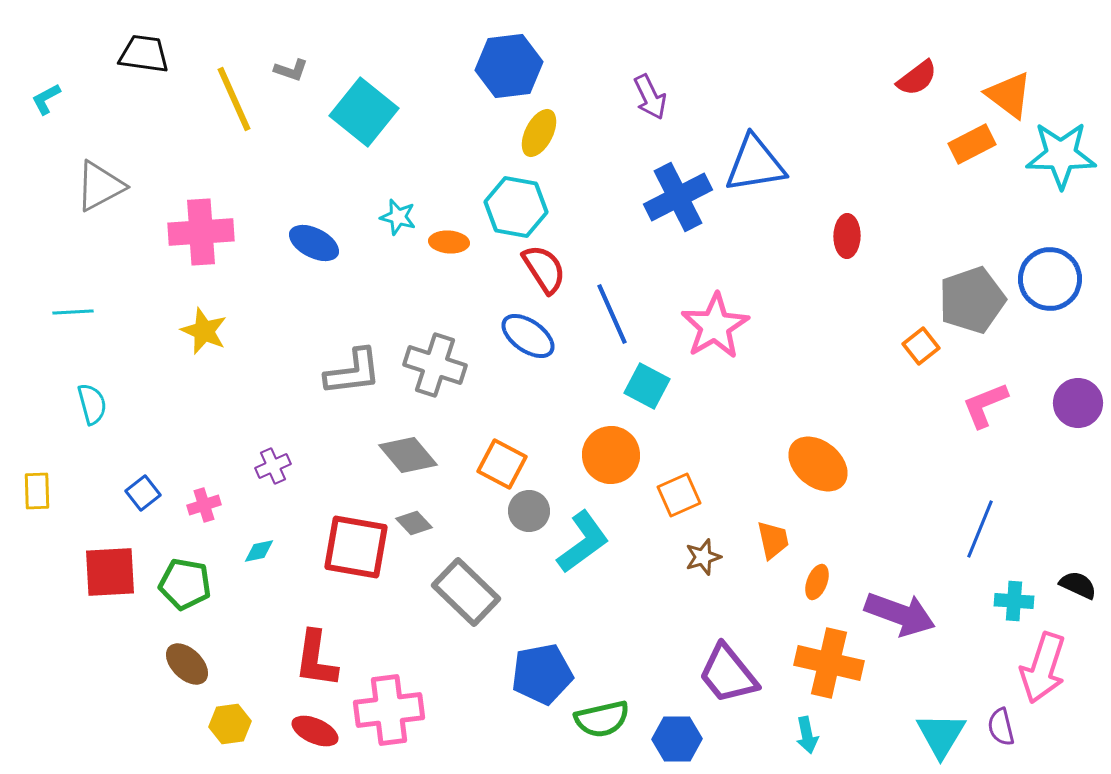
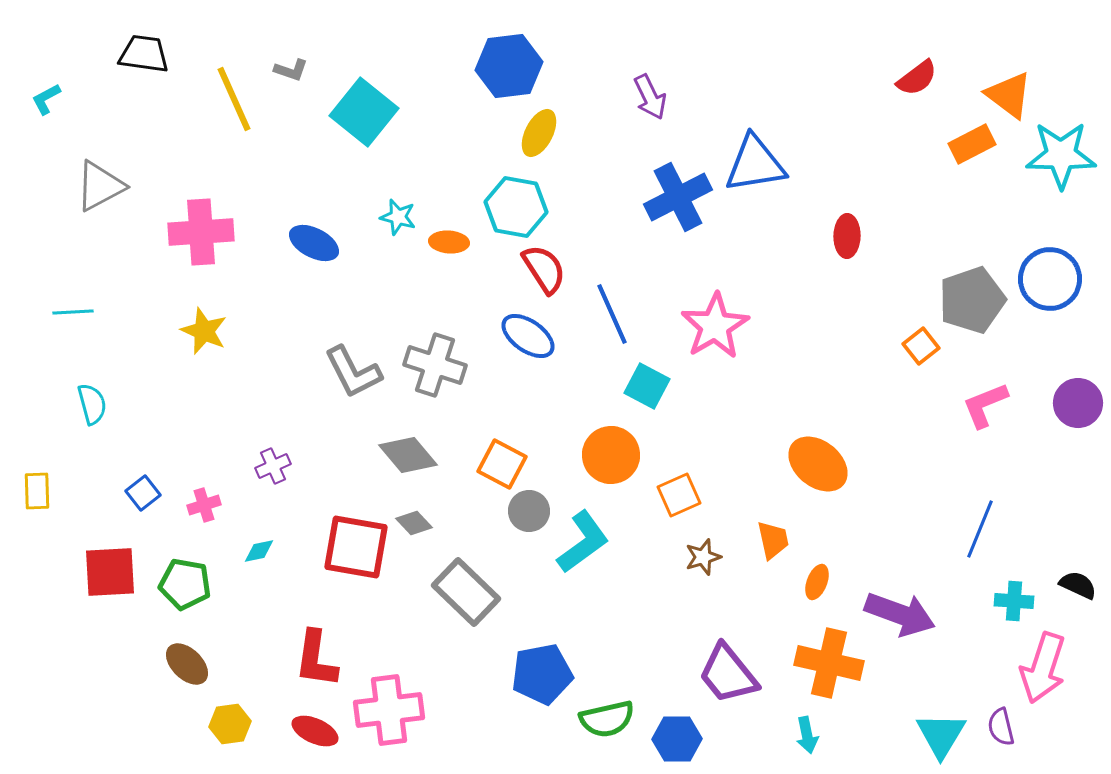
gray L-shape at (353, 372): rotated 70 degrees clockwise
green semicircle at (602, 719): moved 5 px right
